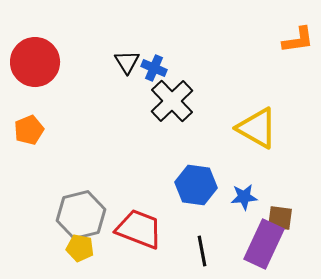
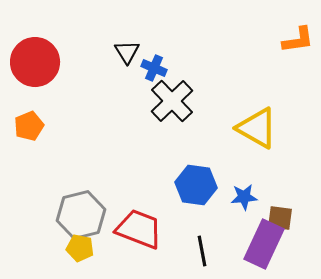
black triangle: moved 10 px up
orange pentagon: moved 4 px up
